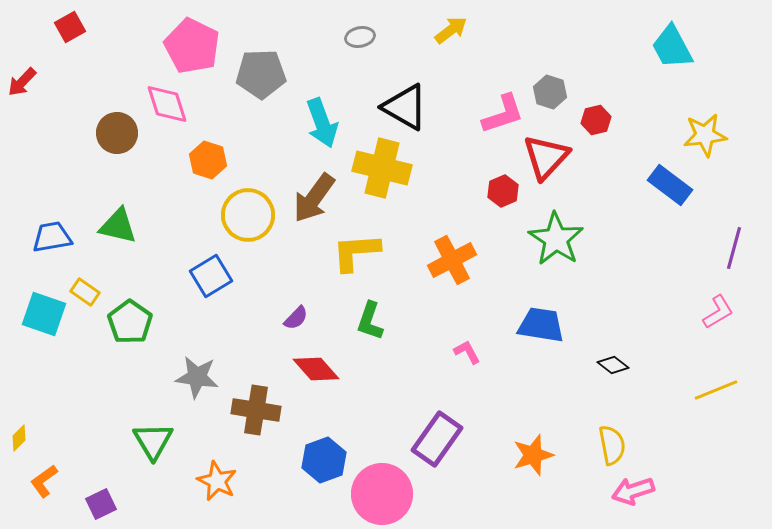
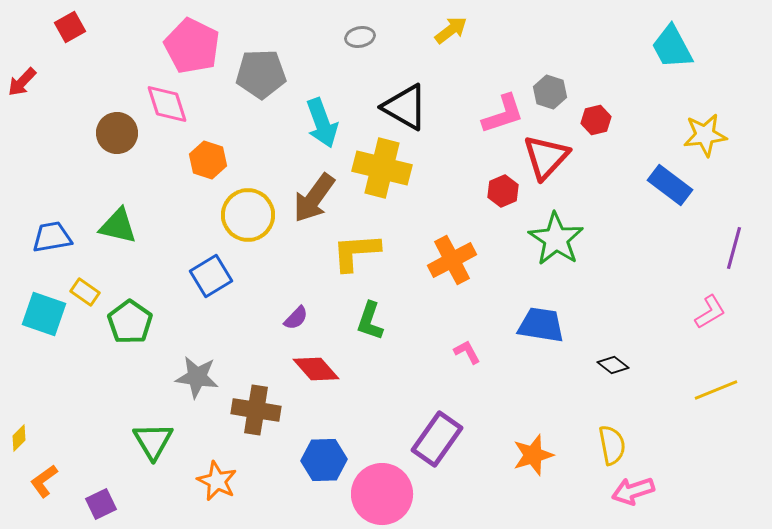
pink L-shape at (718, 312): moved 8 px left
blue hexagon at (324, 460): rotated 18 degrees clockwise
